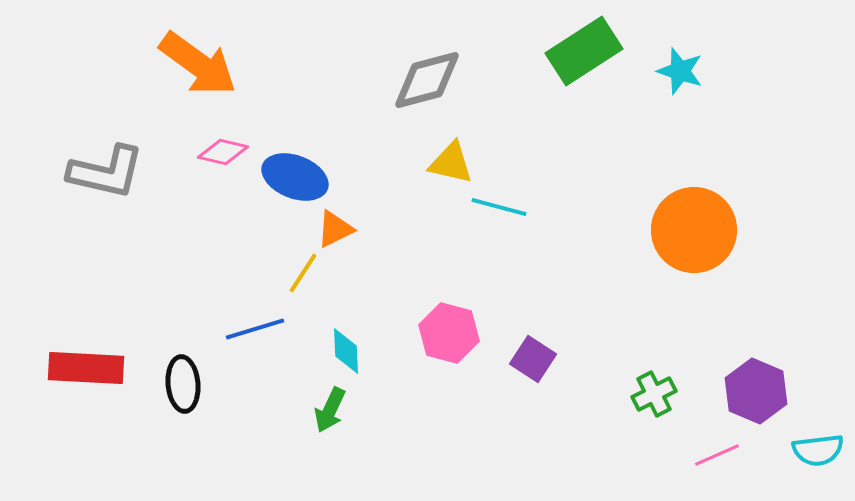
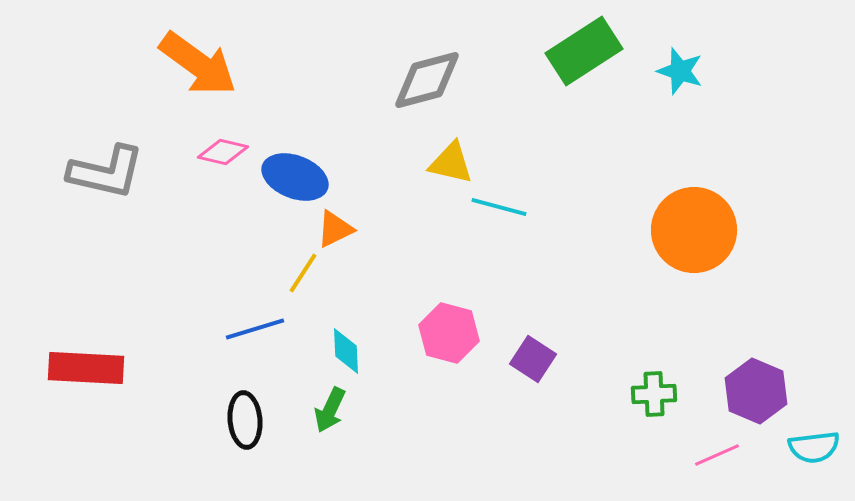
black ellipse: moved 62 px right, 36 px down
green cross: rotated 24 degrees clockwise
cyan semicircle: moved 4 px left, 3 px up
